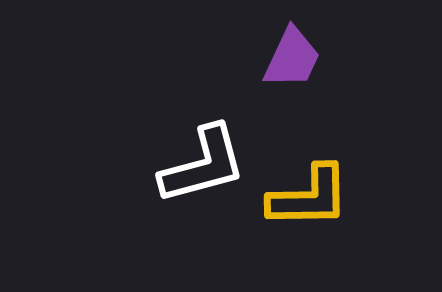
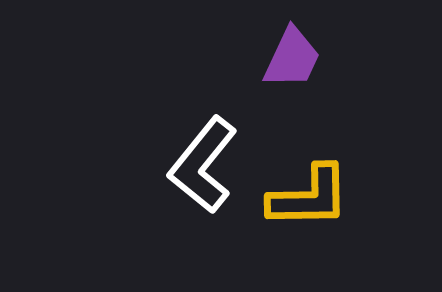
white L-shape: rotated 144 degrees clockwise
